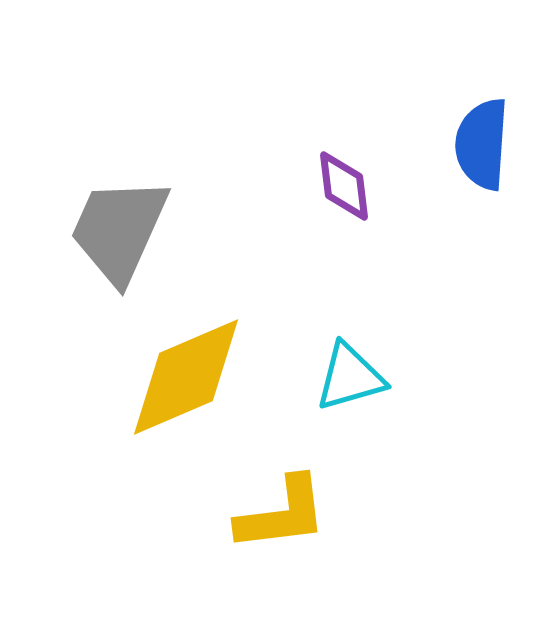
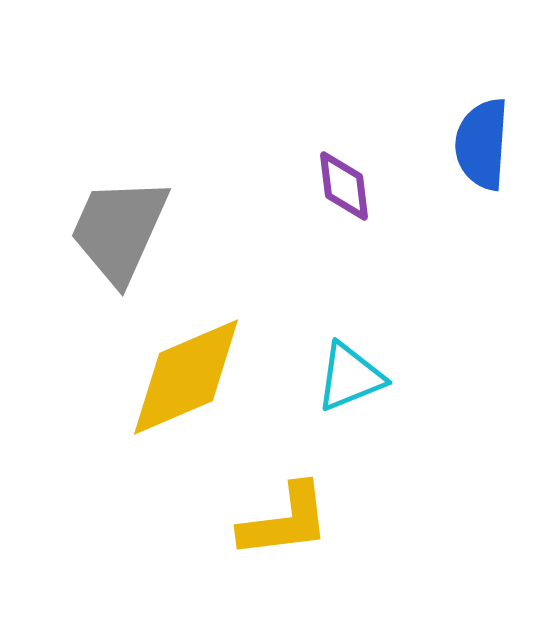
cyan triangle: rotated 6 degrees counterclockwise
yellow L-shape: moved 3 px right, 7 px down
